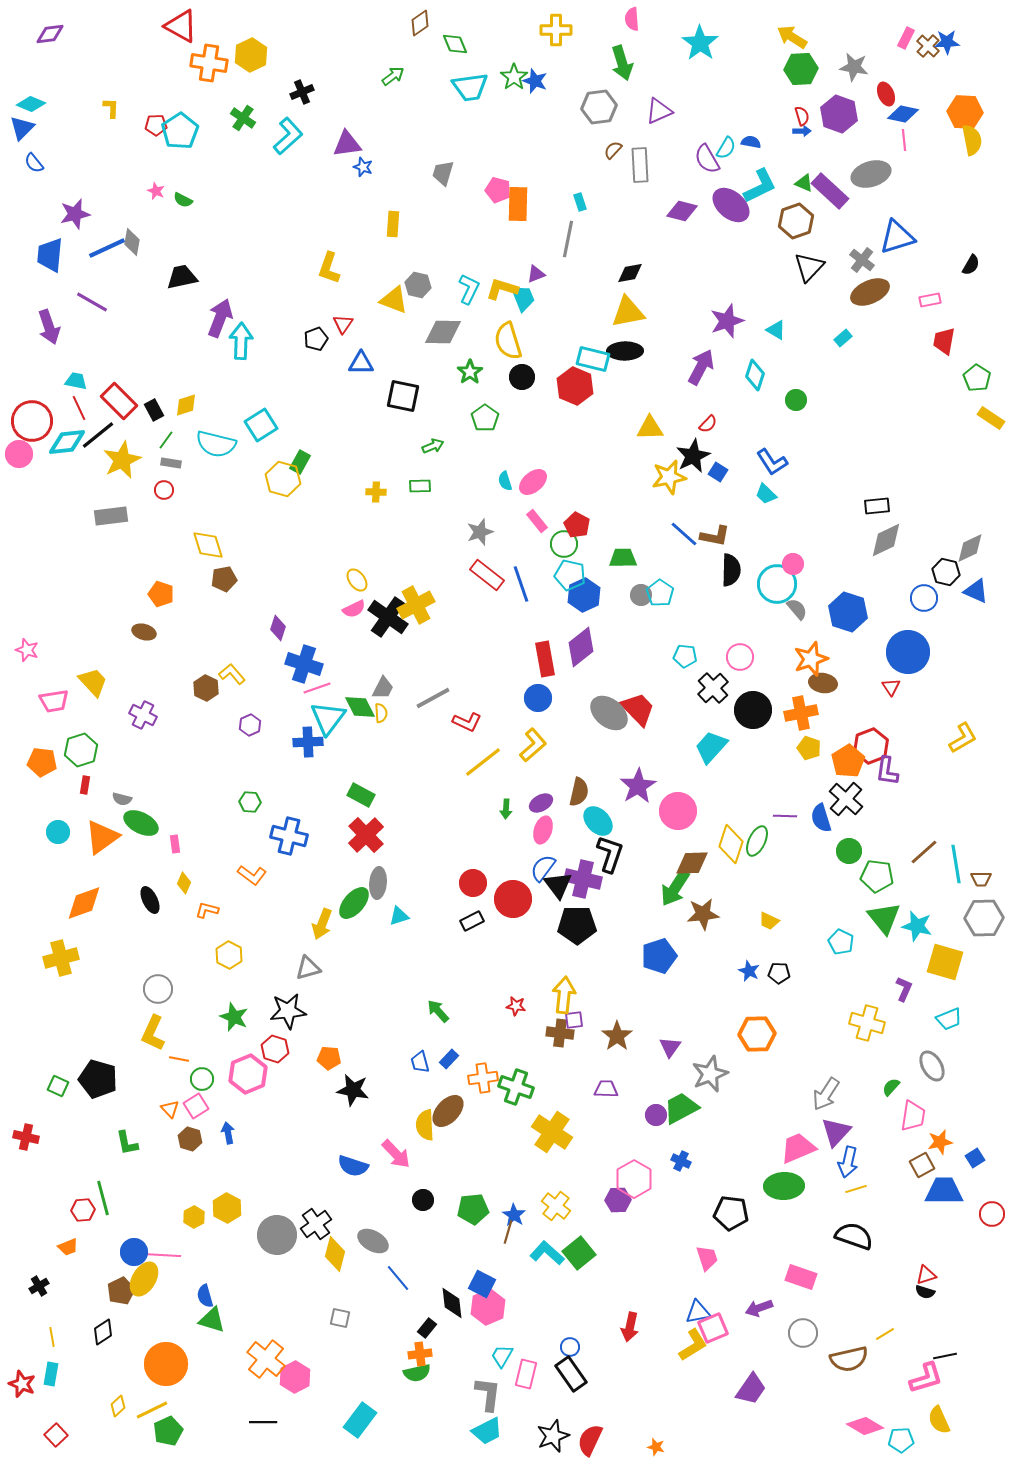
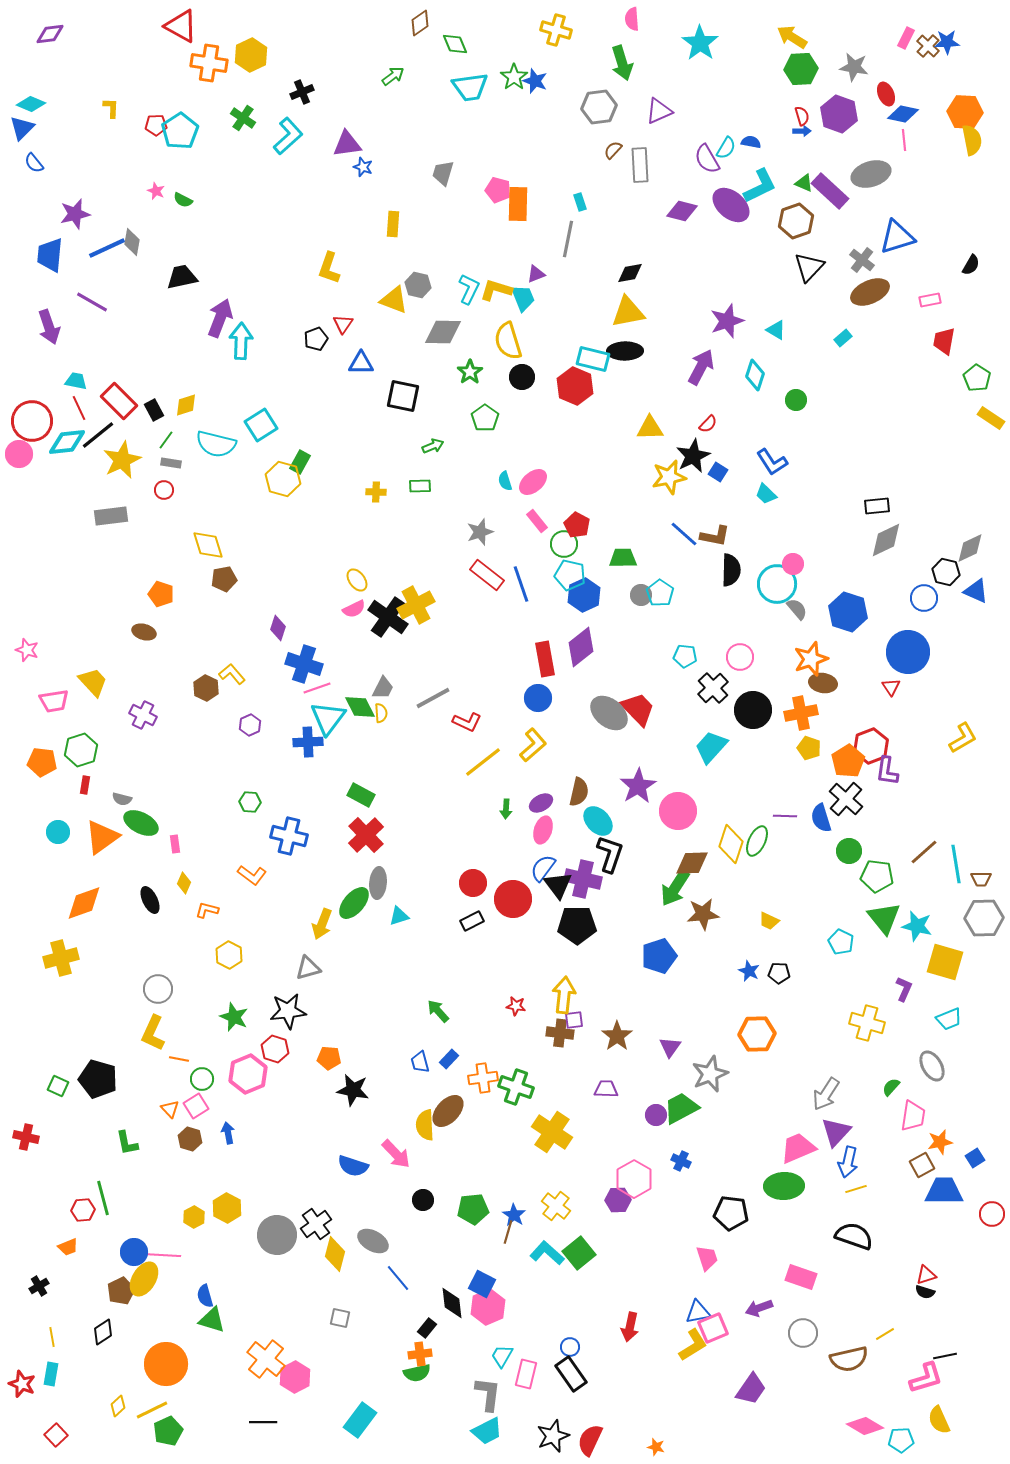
yellow cross at (556, 30): rotated 16 degrees clockwise
yellow L-shape at (502, 289): moved 6 px left, 1 px down
